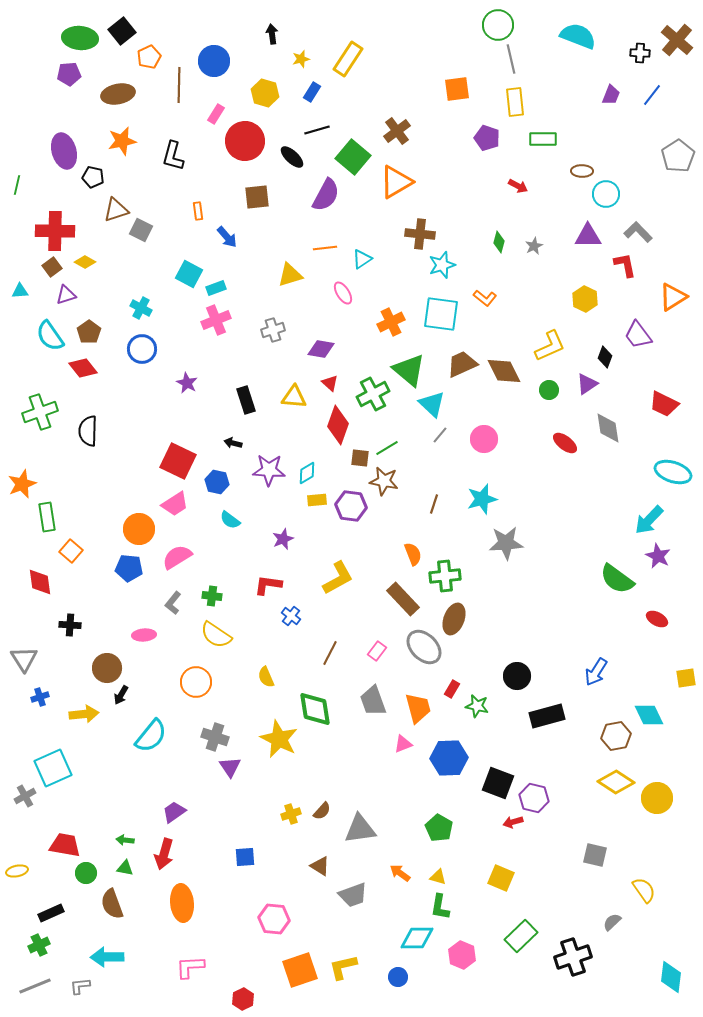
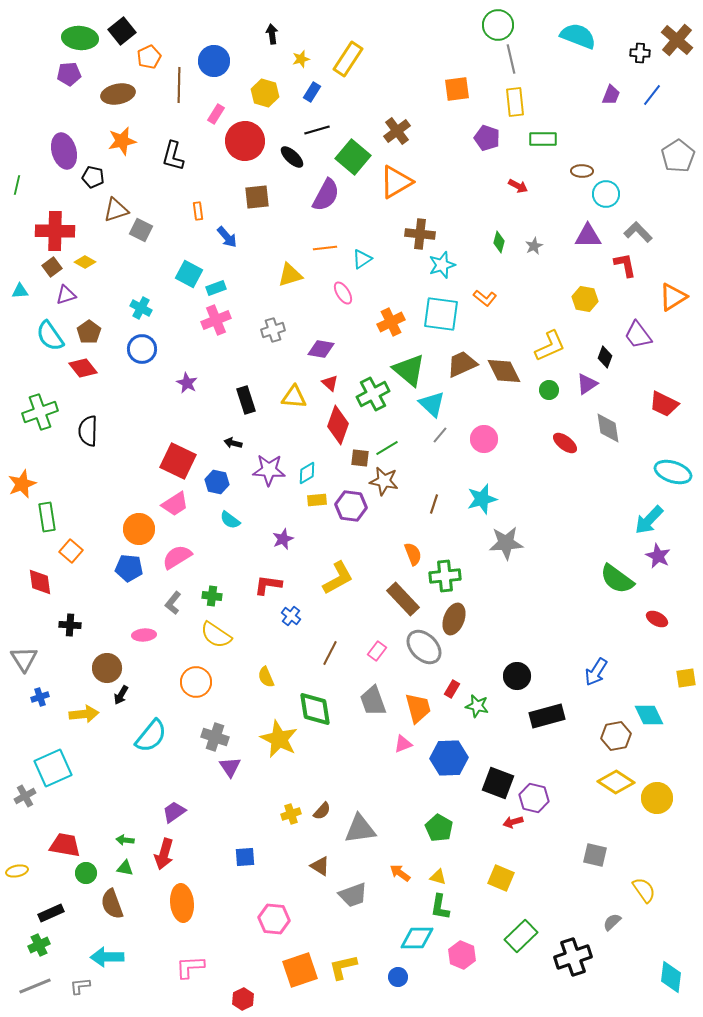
yellow hexagon at (585, 299): rotated 15 degrees counterclockwise
